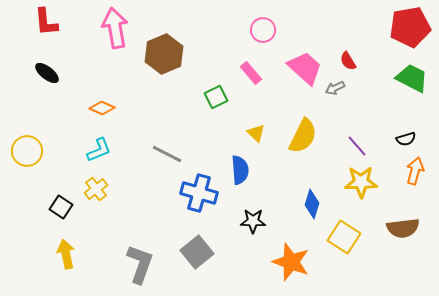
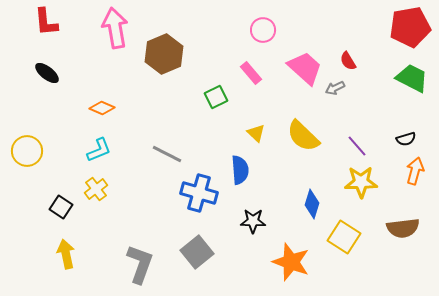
yellow semicircle: rotated 108 degrees clockwise
